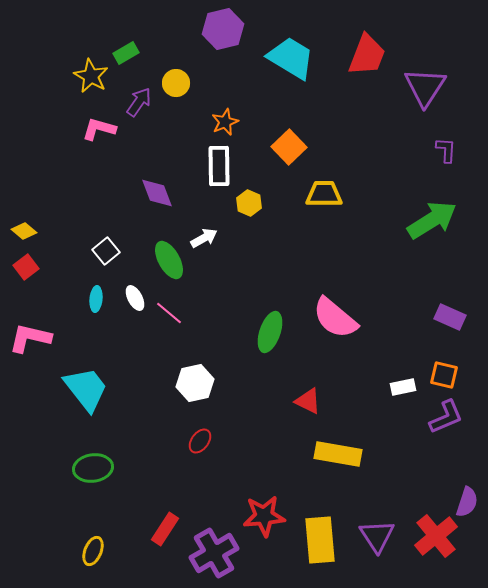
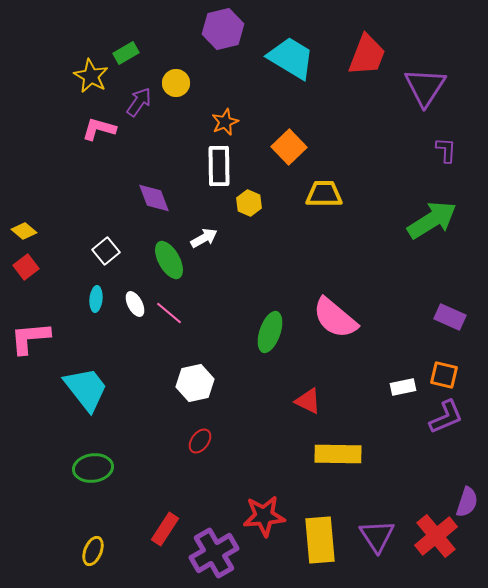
purple diamond at (157, 193): moved 3 px left, 5 px down
white ellipse at (135, 298): moved 6 px down
pink L-shape at (30, 338): rotated 18 degrees counterclockwise
yellow rectangle at (338, 454): rotated 9 degrees counterclockwise
